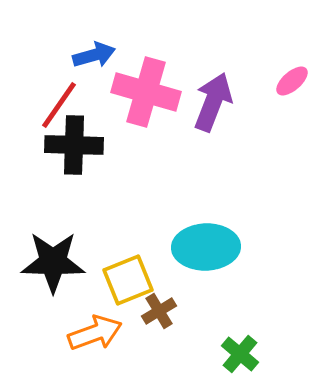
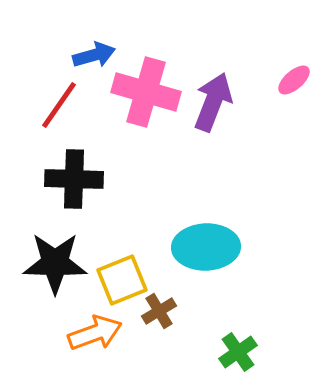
pink ellipse: moved 2 px right, 1 px up
black cross: moved 34 px down
black star: moved 2 px right, 1 px down
yellow square: moved 6 px left
green cross: moved 2 px left, 2 px up; rotated 15 degrees clockwise
